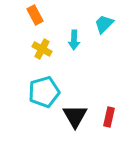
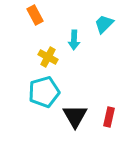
yellow cross: moved 6 px right, 8 px down
